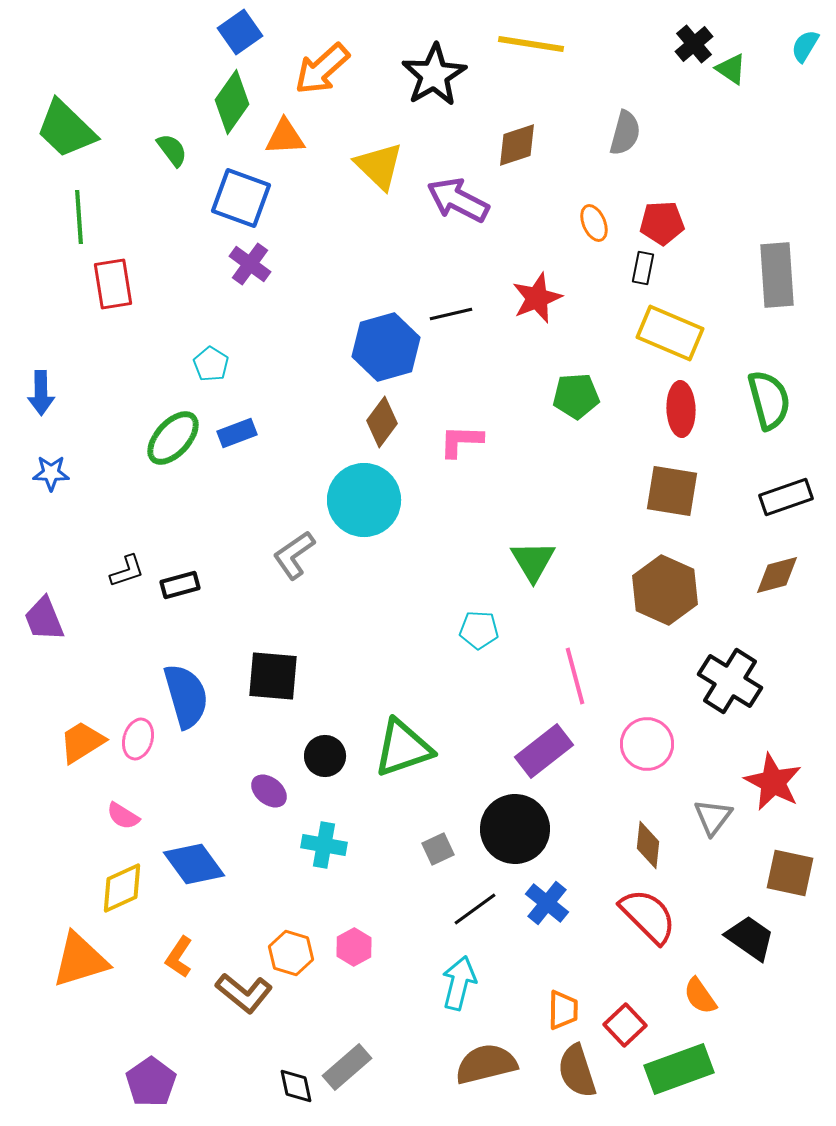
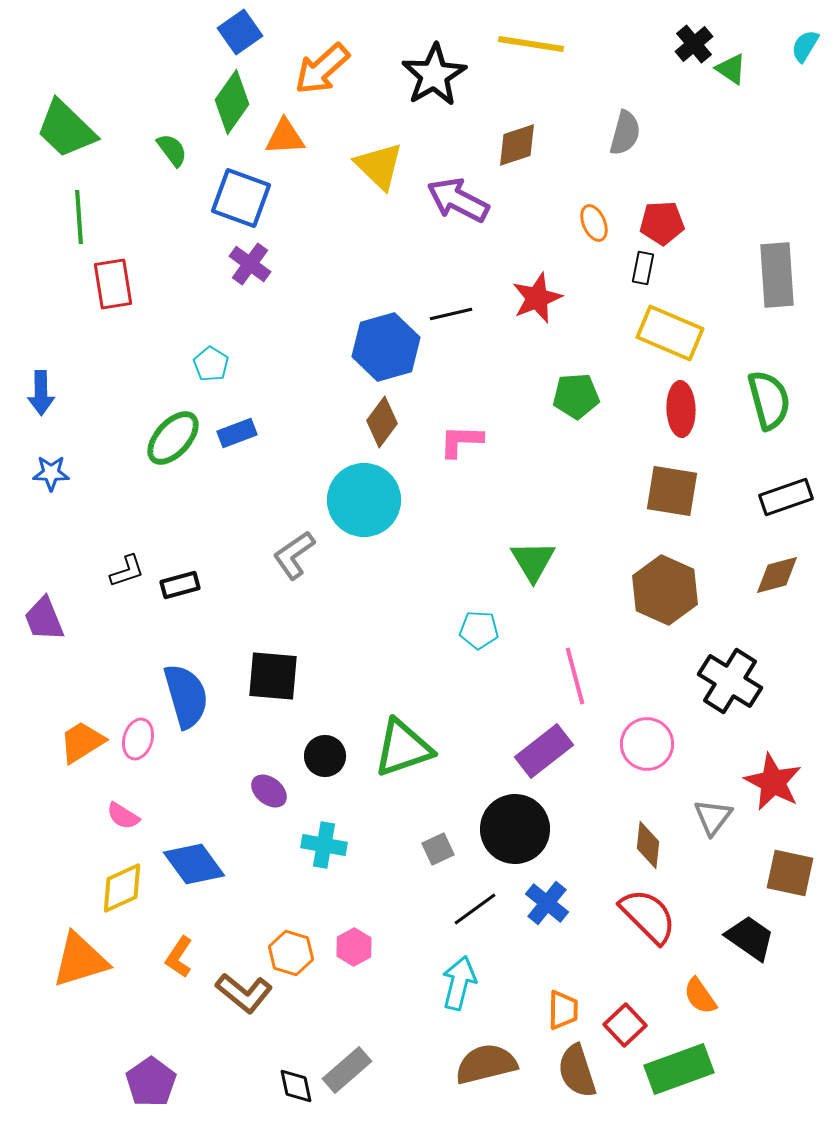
gray rectangle at (347, 1067): moved 3 px down
